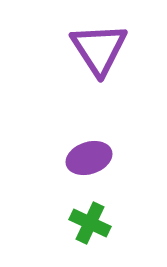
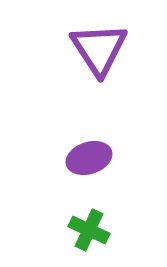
green cross: moved 1 px left, 7 px down
